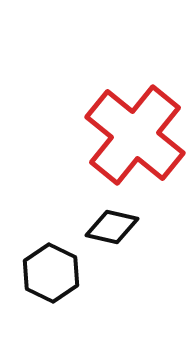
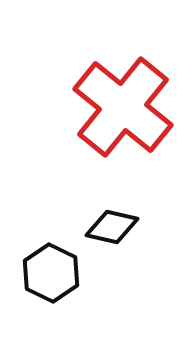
red cross: moved 12 px left, 28 px up
